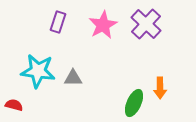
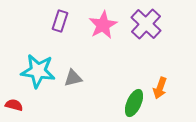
purple rectangle: moved 2 px right, 1 px up
gray triangle: rotated 12 degrees counterclockwise
orange arrow: rotated 20 degrees clockwise
